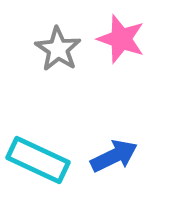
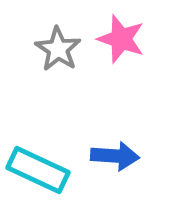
blue arrow: moved 1 px right; rotated 30 degrees clockwise
cyan rectangle: moved 10 px down
